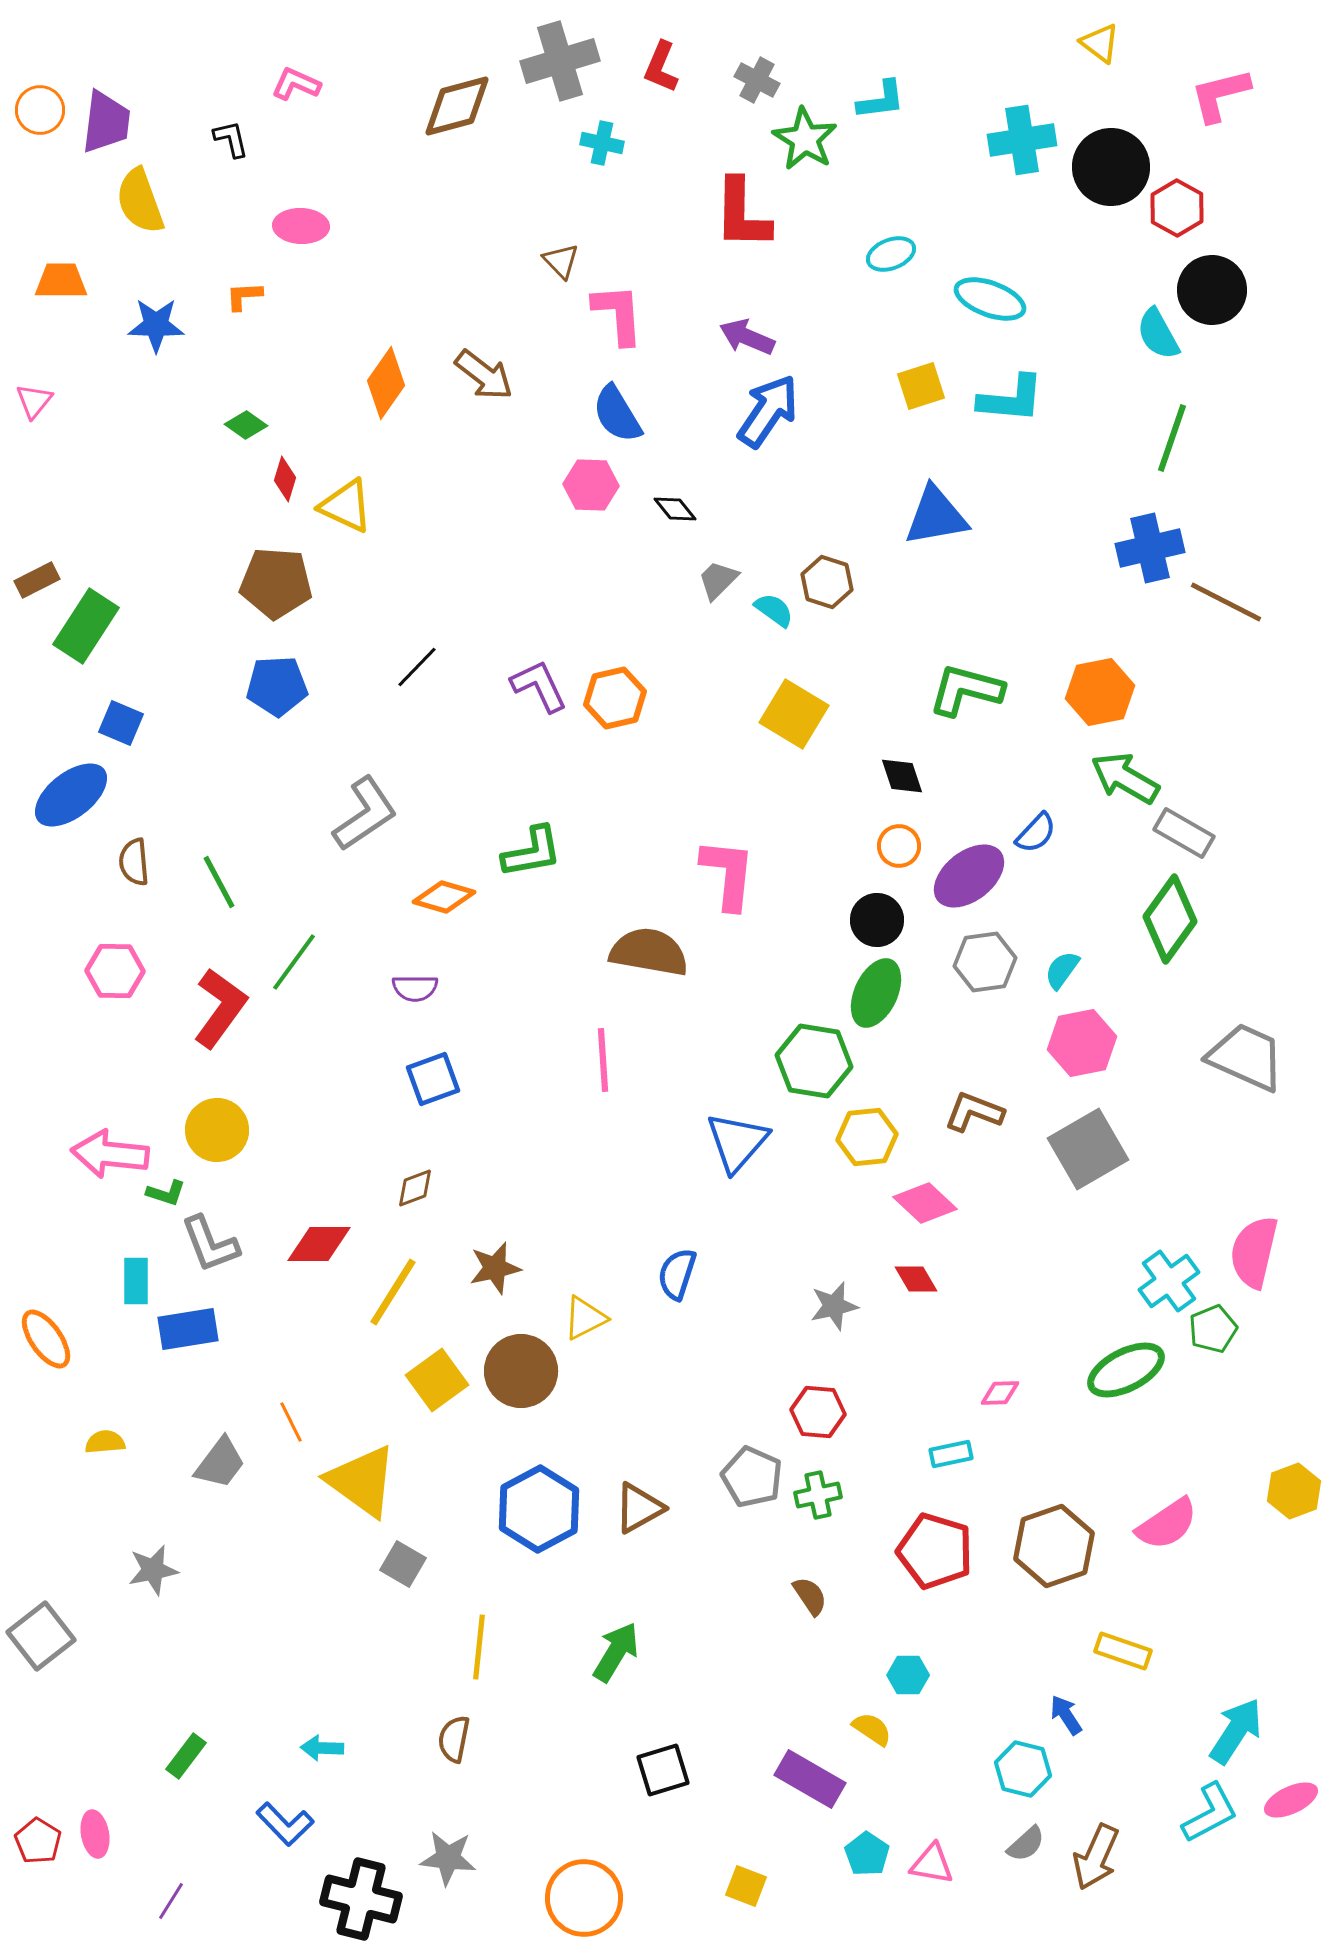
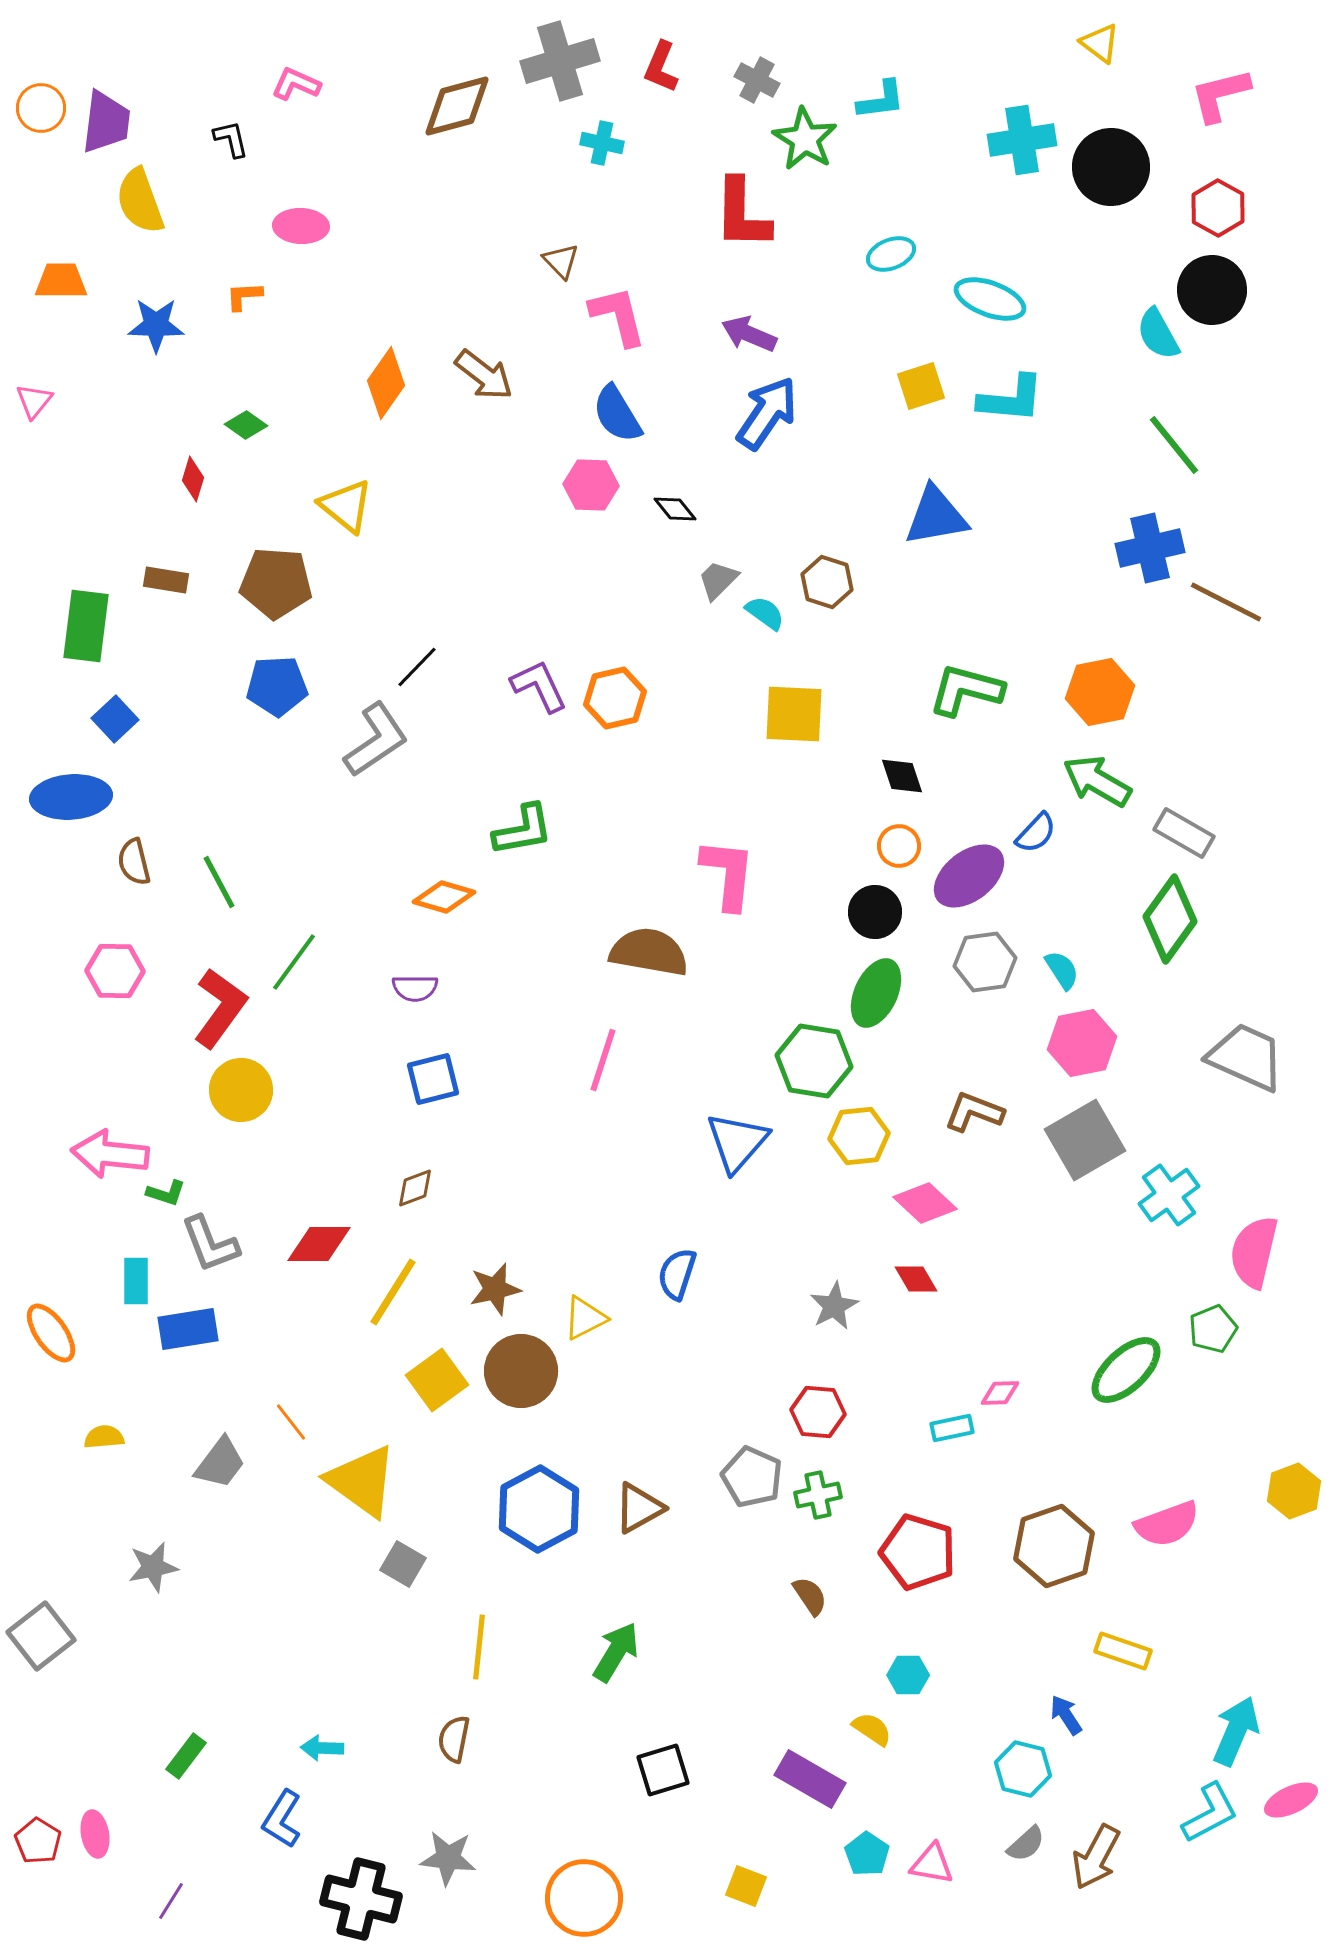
orange circle at (40, 110): moved 1 px right, 2 px up
red hexagon at (1177, 208): moved 41 px right
pink L-shape at (618, 314): moved 2 px down; rotated 10 degrees counterclockwise
purple arrow at (747, 337): moved 2 px right, 3 px up
blue arrow at (768, 411): moved 1 px left, 2 px down
green line at (1172, 438): moved 2 px right, 7 px down; rotated 58 degrees counterclockwise
red diamond at (285, 479): moved 92 px left
yellow triangle at (346, 506): rotated 14 degrees clockwise
brown rectangle at (37, 580): moved 129 px right; rotated 36 degrees clockwise
cyan semicircle at (774, 610): moved 9 px left, 3 px down
green rectangle at (86, 626): rotated 26 degrees counterclockwise
yellow square at (794, 714): rotated 28 degrees counterclockwise
blue square at (121, 723): moved 6 px left, 4 px up; rotated 24 degrees clockwise
green arrow at (1125, 778): moved 28 px left, 3 px down
blue ellipse at (71, 795): moved 2 px down; rotated 34 degrees clockwise
gray L-shape at (365, 814): moved 11 px right, 74 px up
green L-shape at (532, 852): moved 9 px left, 22 px up
brown semicircle at (134, 862): rotated 9 degrees counterclockwise
black circle at (877, 920): moved 2 px left, 8 px up
cyan semicircle at (1062, 970): rotated 111 degrees clockwise
pink line at (603, 1060): rotated 22 degrees clockwise
blue square at (433, 1079): rotated 6 degrees clockwise
yellow circle at (217, 1130): moved 24 px right, 40 px up
yellow hexagon at (867, 1137): moved 8 px left, 1 px up
gray square at (1088, 1149): moved 3 px left, 9 px up
brown star at (495, 1268): moved 21 px down
cyan cross at (1169, 1281): moved 86 px up
gray star at (834, 1306): rotated 15 degrees counterclockwise
orange ellipse at (46, 1339): moved 5 px right, 6 px up
green ellipse at (1126, 1370): rotated 16 degrees counterclockwise
orange line at (291, 1422): rotated 12 degrees counterclockwise
yellow semicircle at (105, 1442): moved 1 px left, 5 px up
cyan rectangle at (951, 1454): moved 1 px right, 26 px up
pink semicircle at (1167, 1524): rotated 14 degrees clockwise
red pentagon at (935, 1551): moved 17 px left, 1 px down
gray star at (153, 1570): moved 3 px up
cyan arrow at (1236, 1731): rotated 10 degrees counterclockwise
blue L-shape at (285, 1824): moved 3 px left, 5 px up; rotated 76 degrees clockwise
brown arrow at (1096, 1857): rotated 4 degrees clockwise
